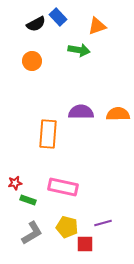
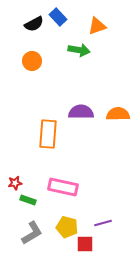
black semicircle: moved 2 px left
